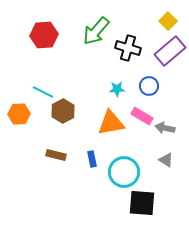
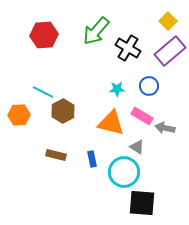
black cross: rotated 15 degrees clockwise
orange hexagon: moved 1 px down
orange triangle: rotated 24 degrees clockwise
gray triangle: moved 29 px left, 13 px up
